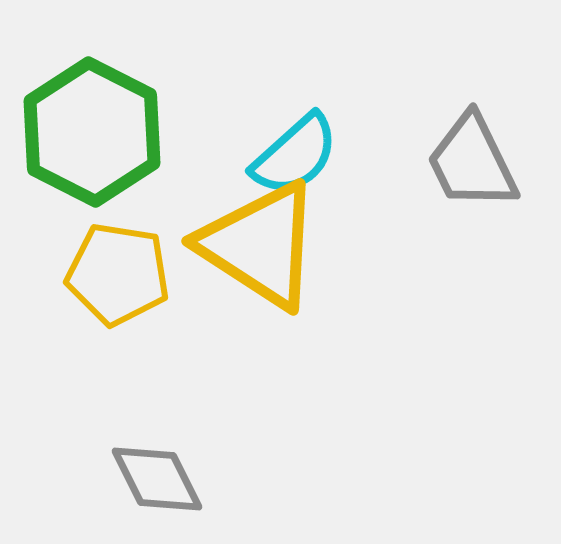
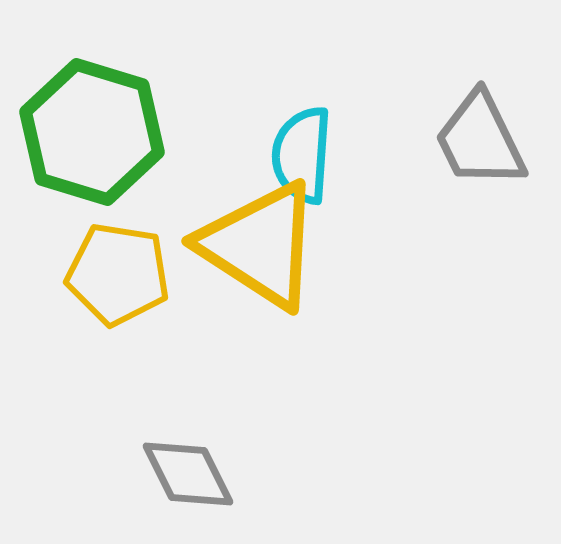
green hexagon: rotated 10 degrees counterclockwise
cyan semicircle: moved 7 px right; rotated 136 degrees clockwise
gray trapezoid: moved 8 px right, 22 px up
gray diamond: moved 31 px right, 5 px up
